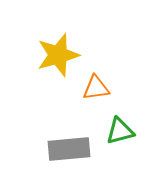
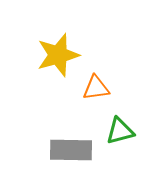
gray rectangle: moved 2 px right, 1 px down; rotated 6 degrees clockwise
